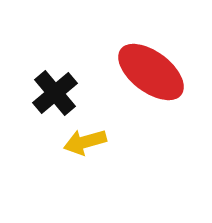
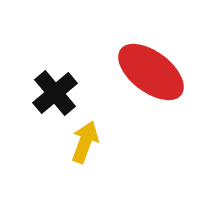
yellow arrow: rotated 126 degrees clockwise
